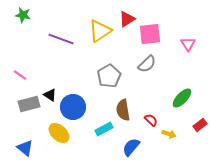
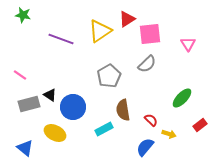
yellow ellipse: moved 4 px left; rotated 15 degrees counterclockwise
blue semicircle: moved 14 px right
